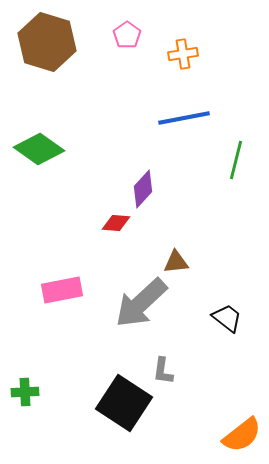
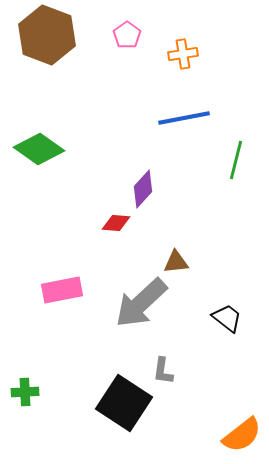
brown hexagon: moved 7 px up; rotated 4 degrees clockwise
